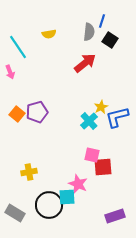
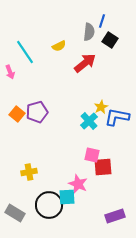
yellow semicircle: moved 10 px right, 12 px down; rotated 16 degrees counterclockwise
cyan line: moved 7 px right, 5 px down
blue L-shape: rotated 25 degrees clockwise
